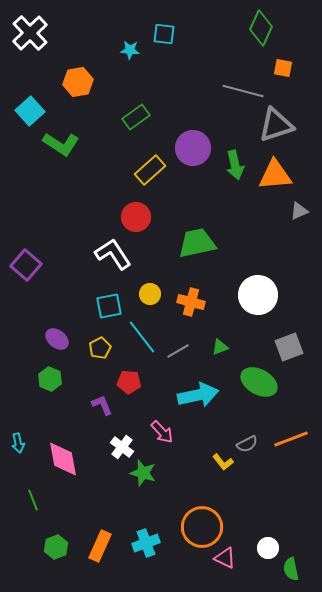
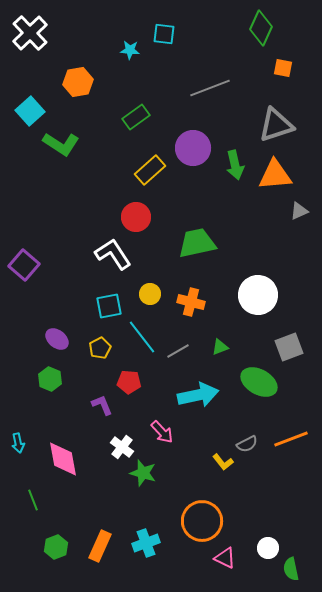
gray line at (243, 91): moved 33 px left, 3 px up; rotated 36 degrees counterclockwise
purple square at (26, 265): moved 2 px left
orange circle at (202, 527): moved 6 px up
